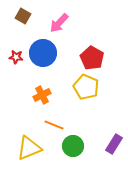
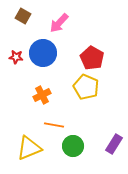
orange line: rotated 12 degrees counterclockwise
